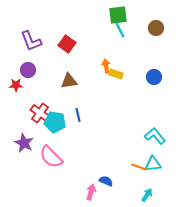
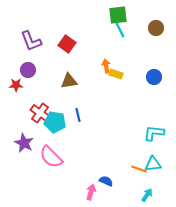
cyan L-shape: moved 1 px left, 3 px up; rotated 45 degrees counterclockwise
orange line: moved 2 px down
